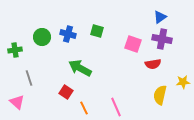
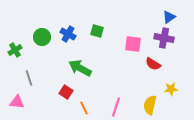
blue triangle: moved 9 px right
blue cross: rotated 14 degrees clockwise
purple cross: moved 2 px right, 1 px up
pink square: rotated 12 degrees counterclockwise
green cross: rotated 24 degrees counterclockwise
red semicircle: rotated 42 degrees clockwise
yellow star: moved 12 px left, 7 px down
yellow semicircle: moved 10 px left, 10 px down
pink triangle: rotated 35 degrees counterclockwise
pink line: rotated 42 degrees clockwise
